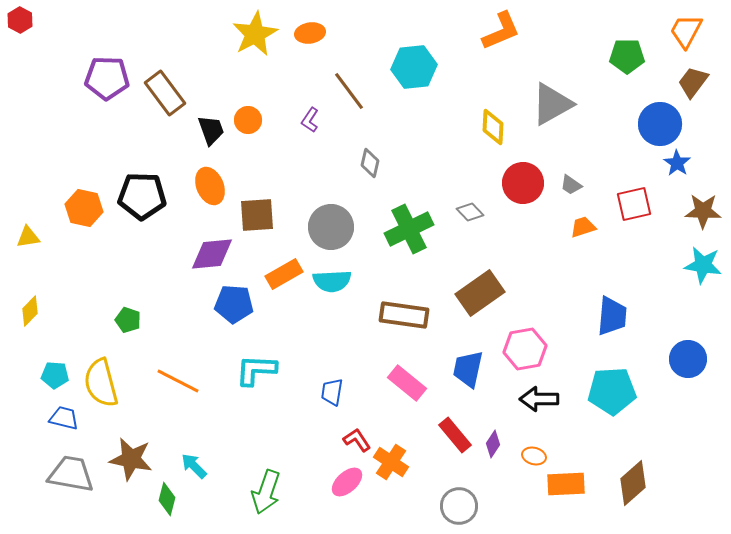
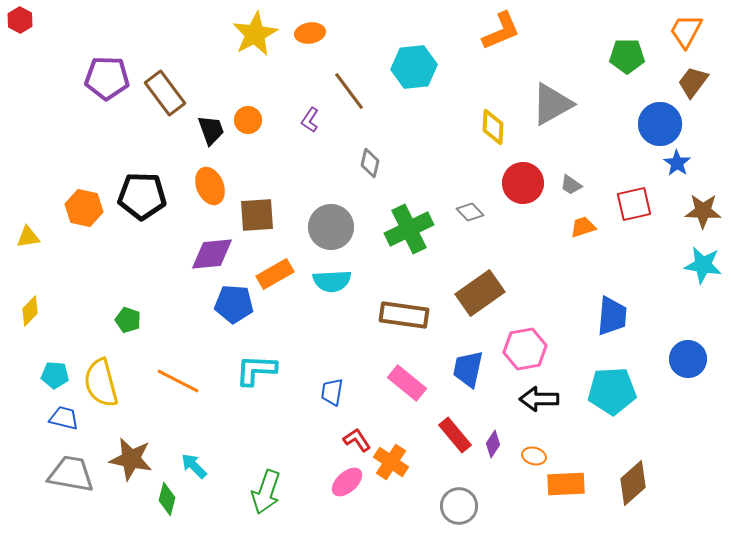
orange rectangle at (284, 274): moved 9 px left
